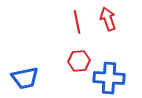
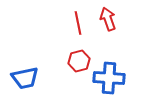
red line: moved 1 px right, 1 px down
red hexagon: rotated 10 degrees counterclockwise
